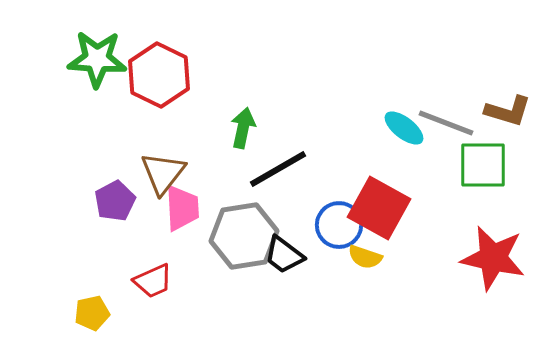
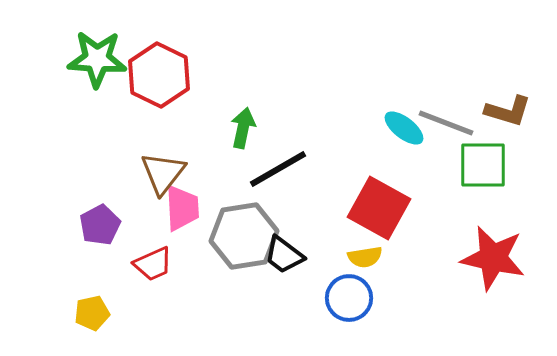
purple pentagon: moved 15 px left, 24 px down
blue circle: moved 10 px right, 73 px down
yellow semicircle: rotated 28 degrees counterclockwise
red trapezoid: moved 17 px up
